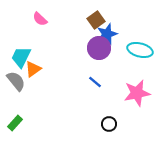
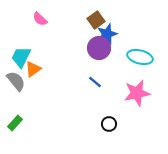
cyan ellipse: moved 7 px down
